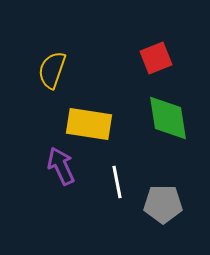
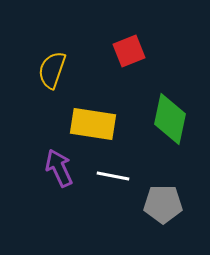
red square: moved 27 px left, 7 px up
green diamond: moved 2 px right, 1 px down; rotated 21 degrees clockwise
yellow rectangle: moved 4 px right
purple arrow: moved 2 px left, 2 px down
white line: moved 4 px left, 6 px up; rotated 68 degrees counterclockwise
